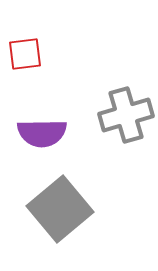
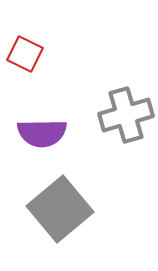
red square: rotated 33 degrees clockwise
